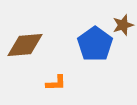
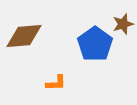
brown star: moved 1 px up
brown diamond: moved 1 px left, 9 px up
